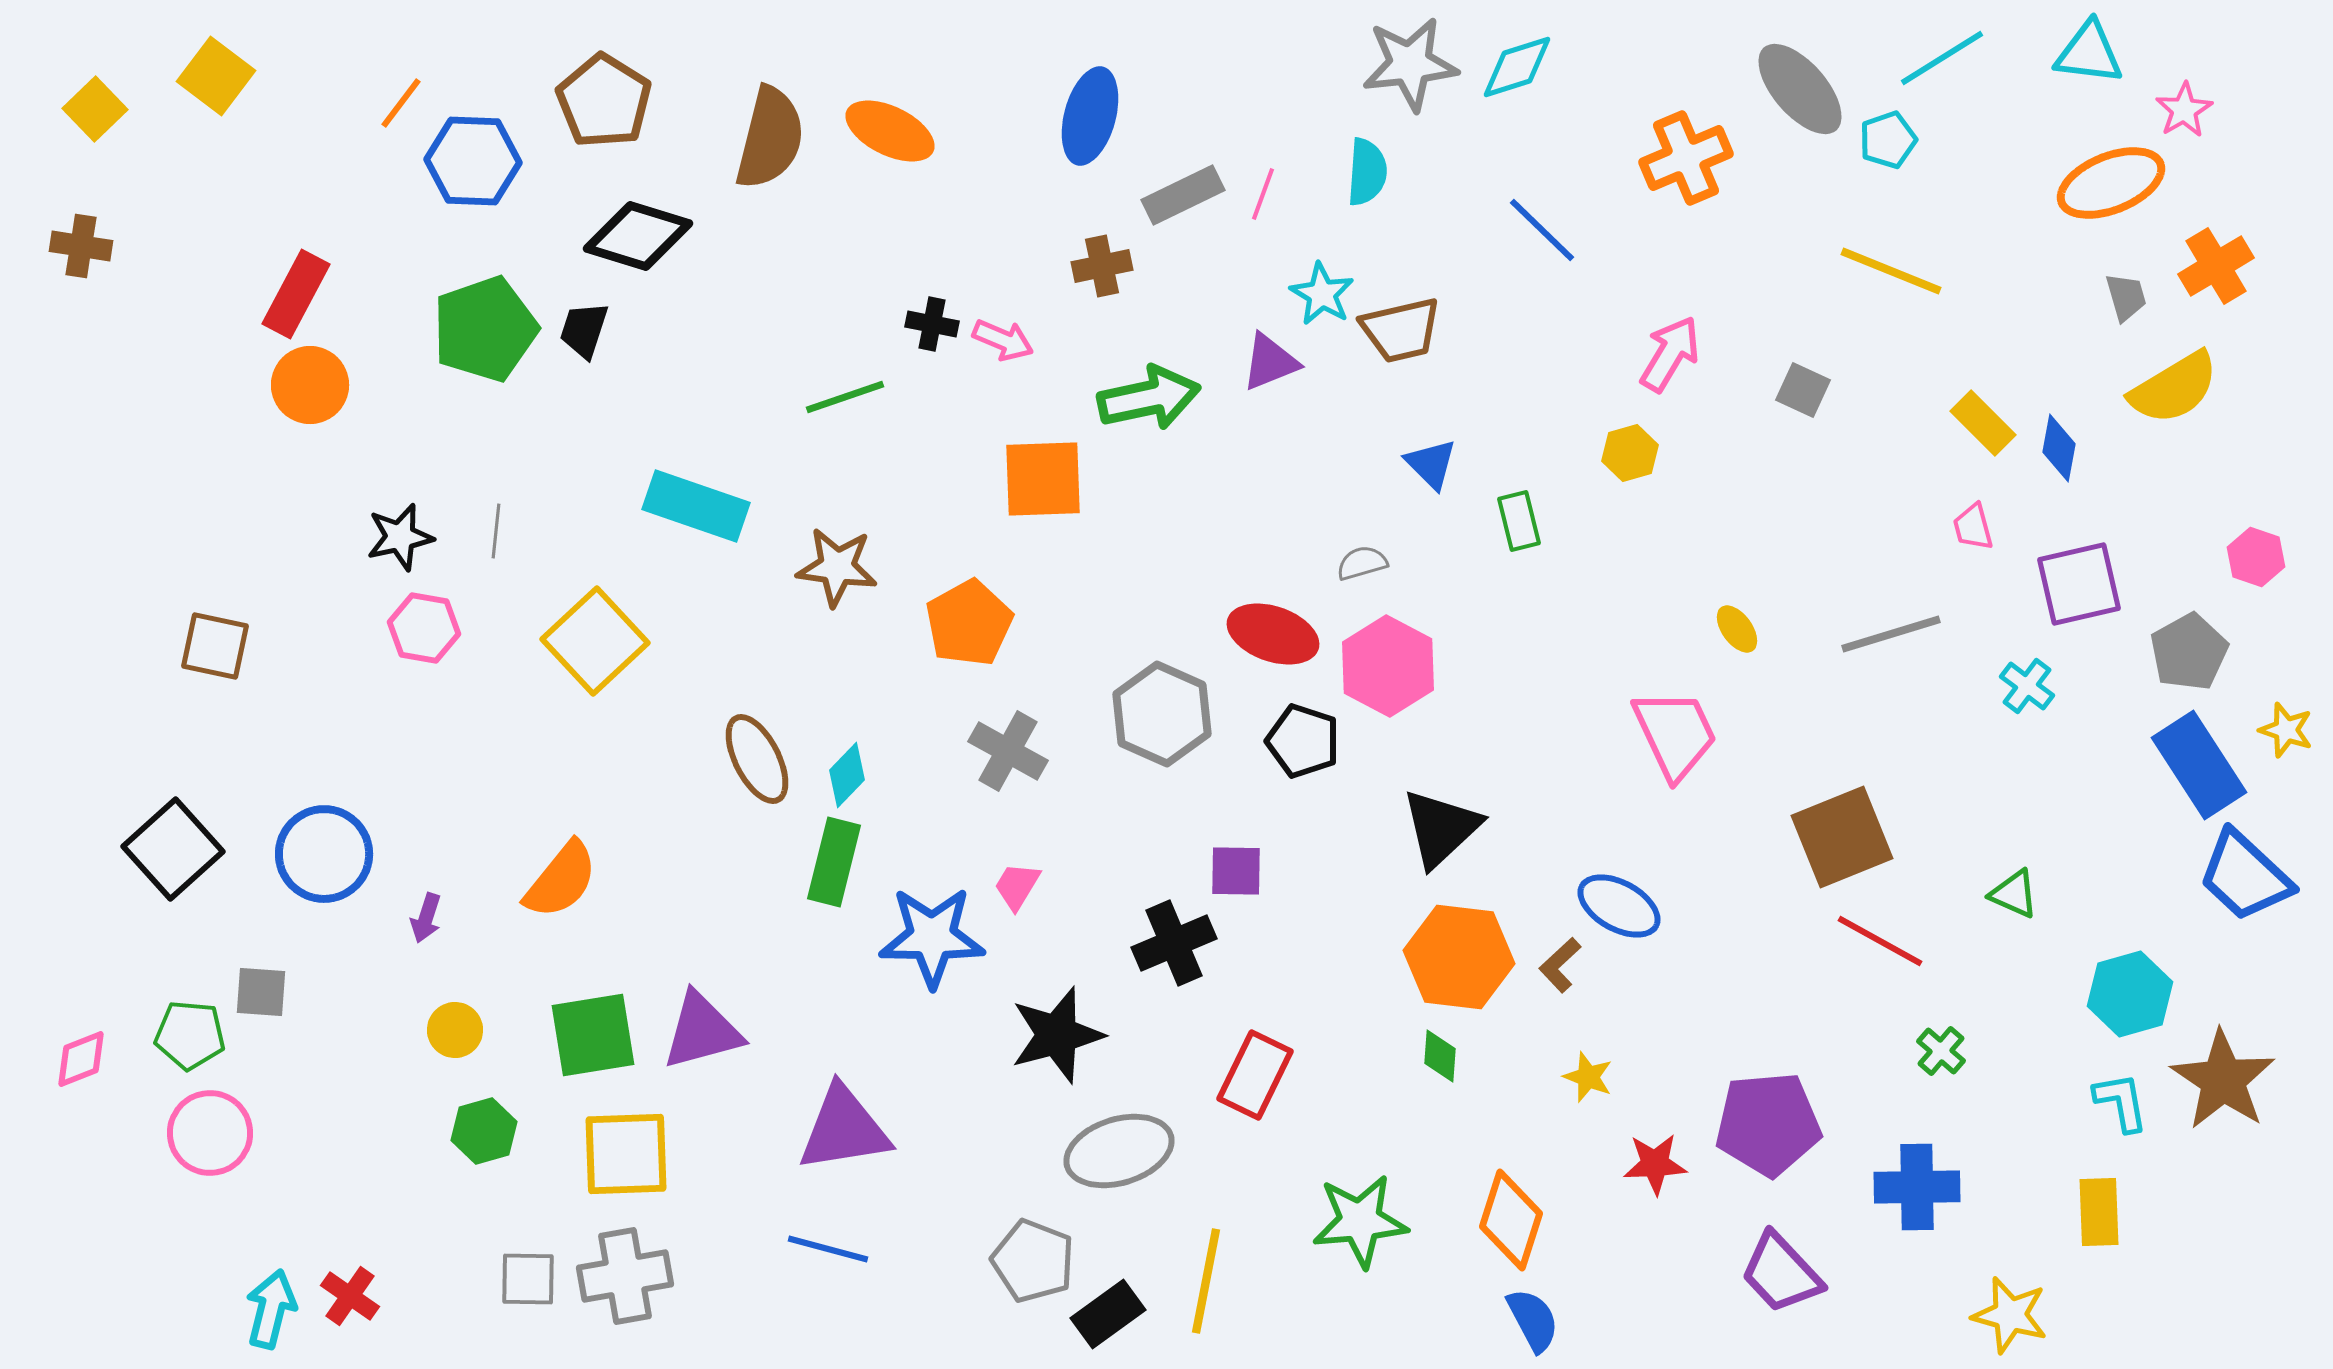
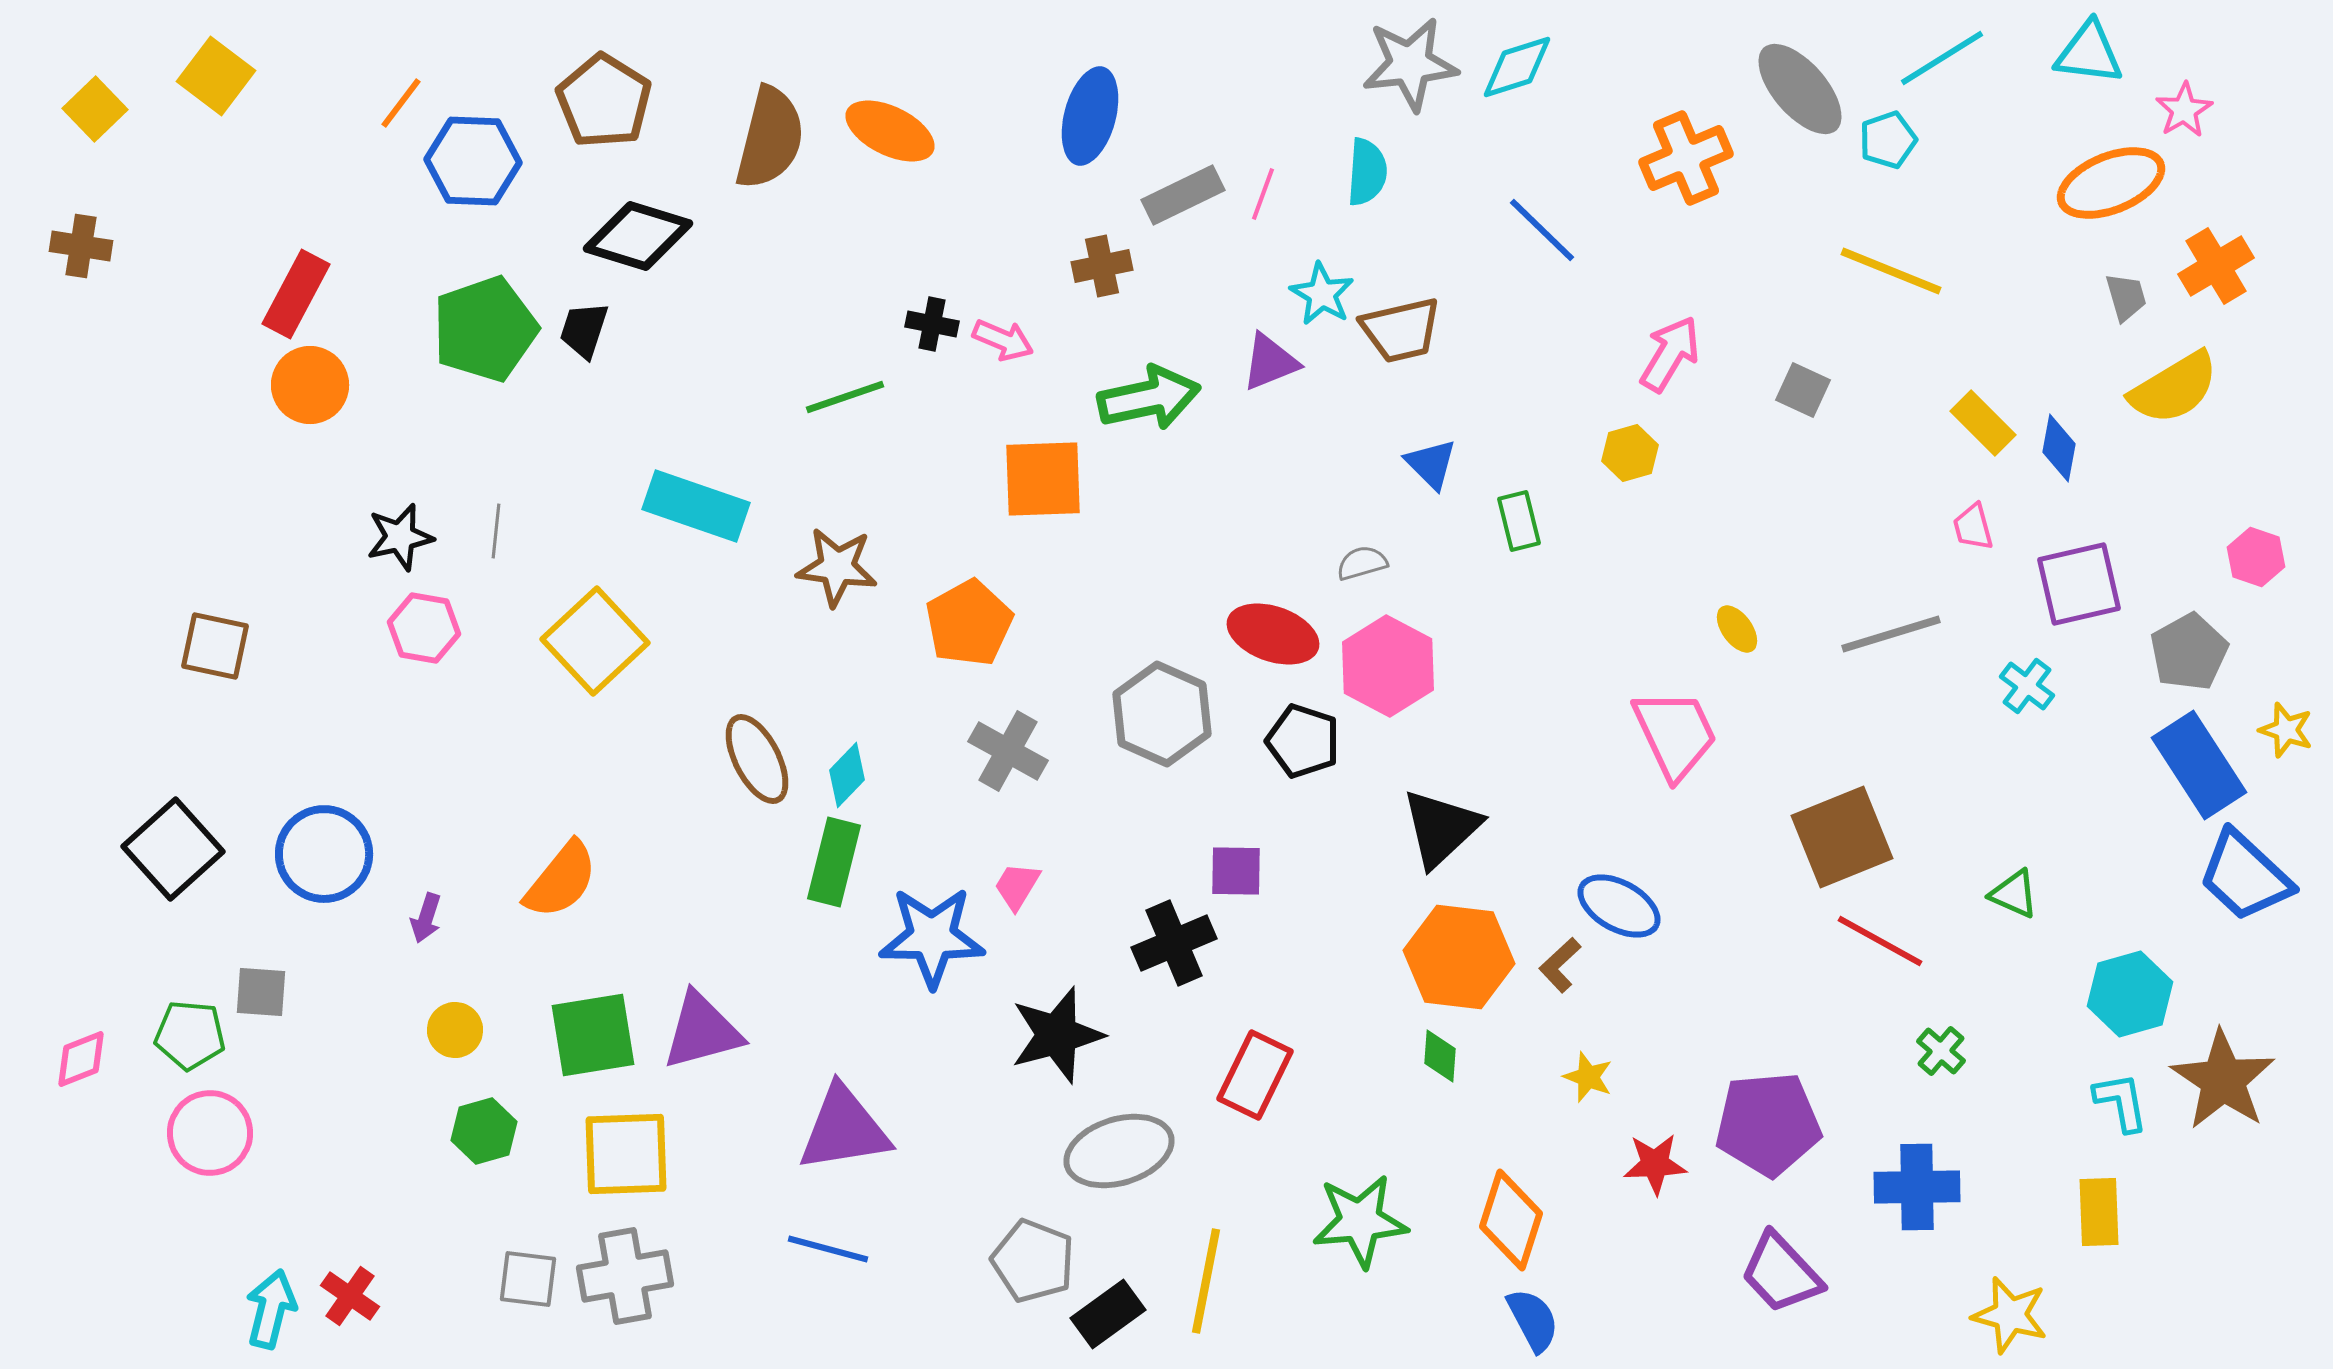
gray square at (528, 1279): rotated 6 degrees clockwise
